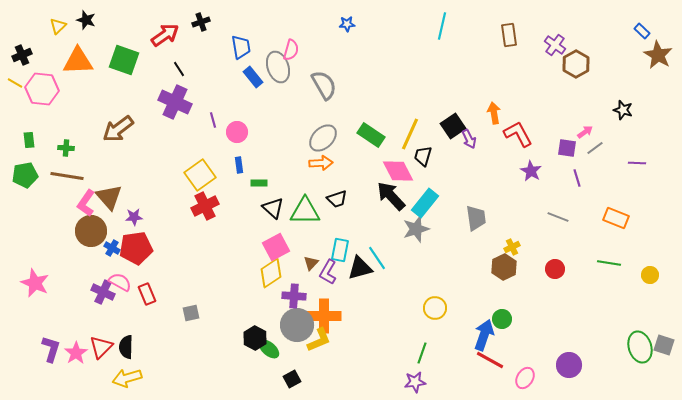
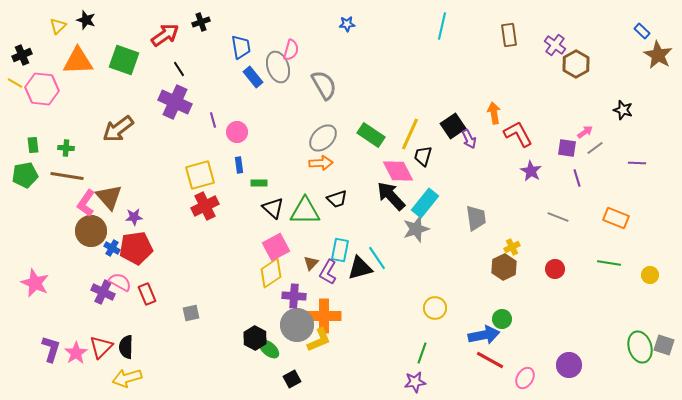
green rectangle at (29, 140): moved 4 px right, 5 px down
yellow square at (200, 175): rotated 20 degrees clockwise
blue arrow at (484, 335): rotated 60 degrees clockwise
